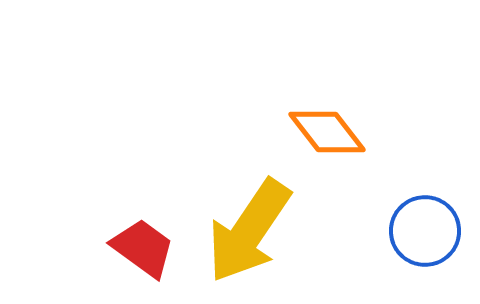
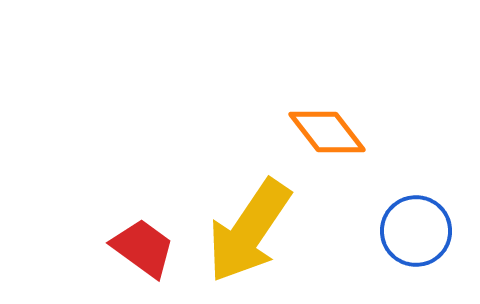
blue circle: moved 9 px left
